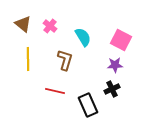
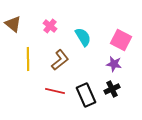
brown triangle: moved 10 px left
brown L-shape: moved 5 px left; rotated 35 degrees clockwise
purple star: moved 1 px left, 1 px up; rotated 14 degrees clockwise
black rectangle: moved 2 px left, 10 px up
